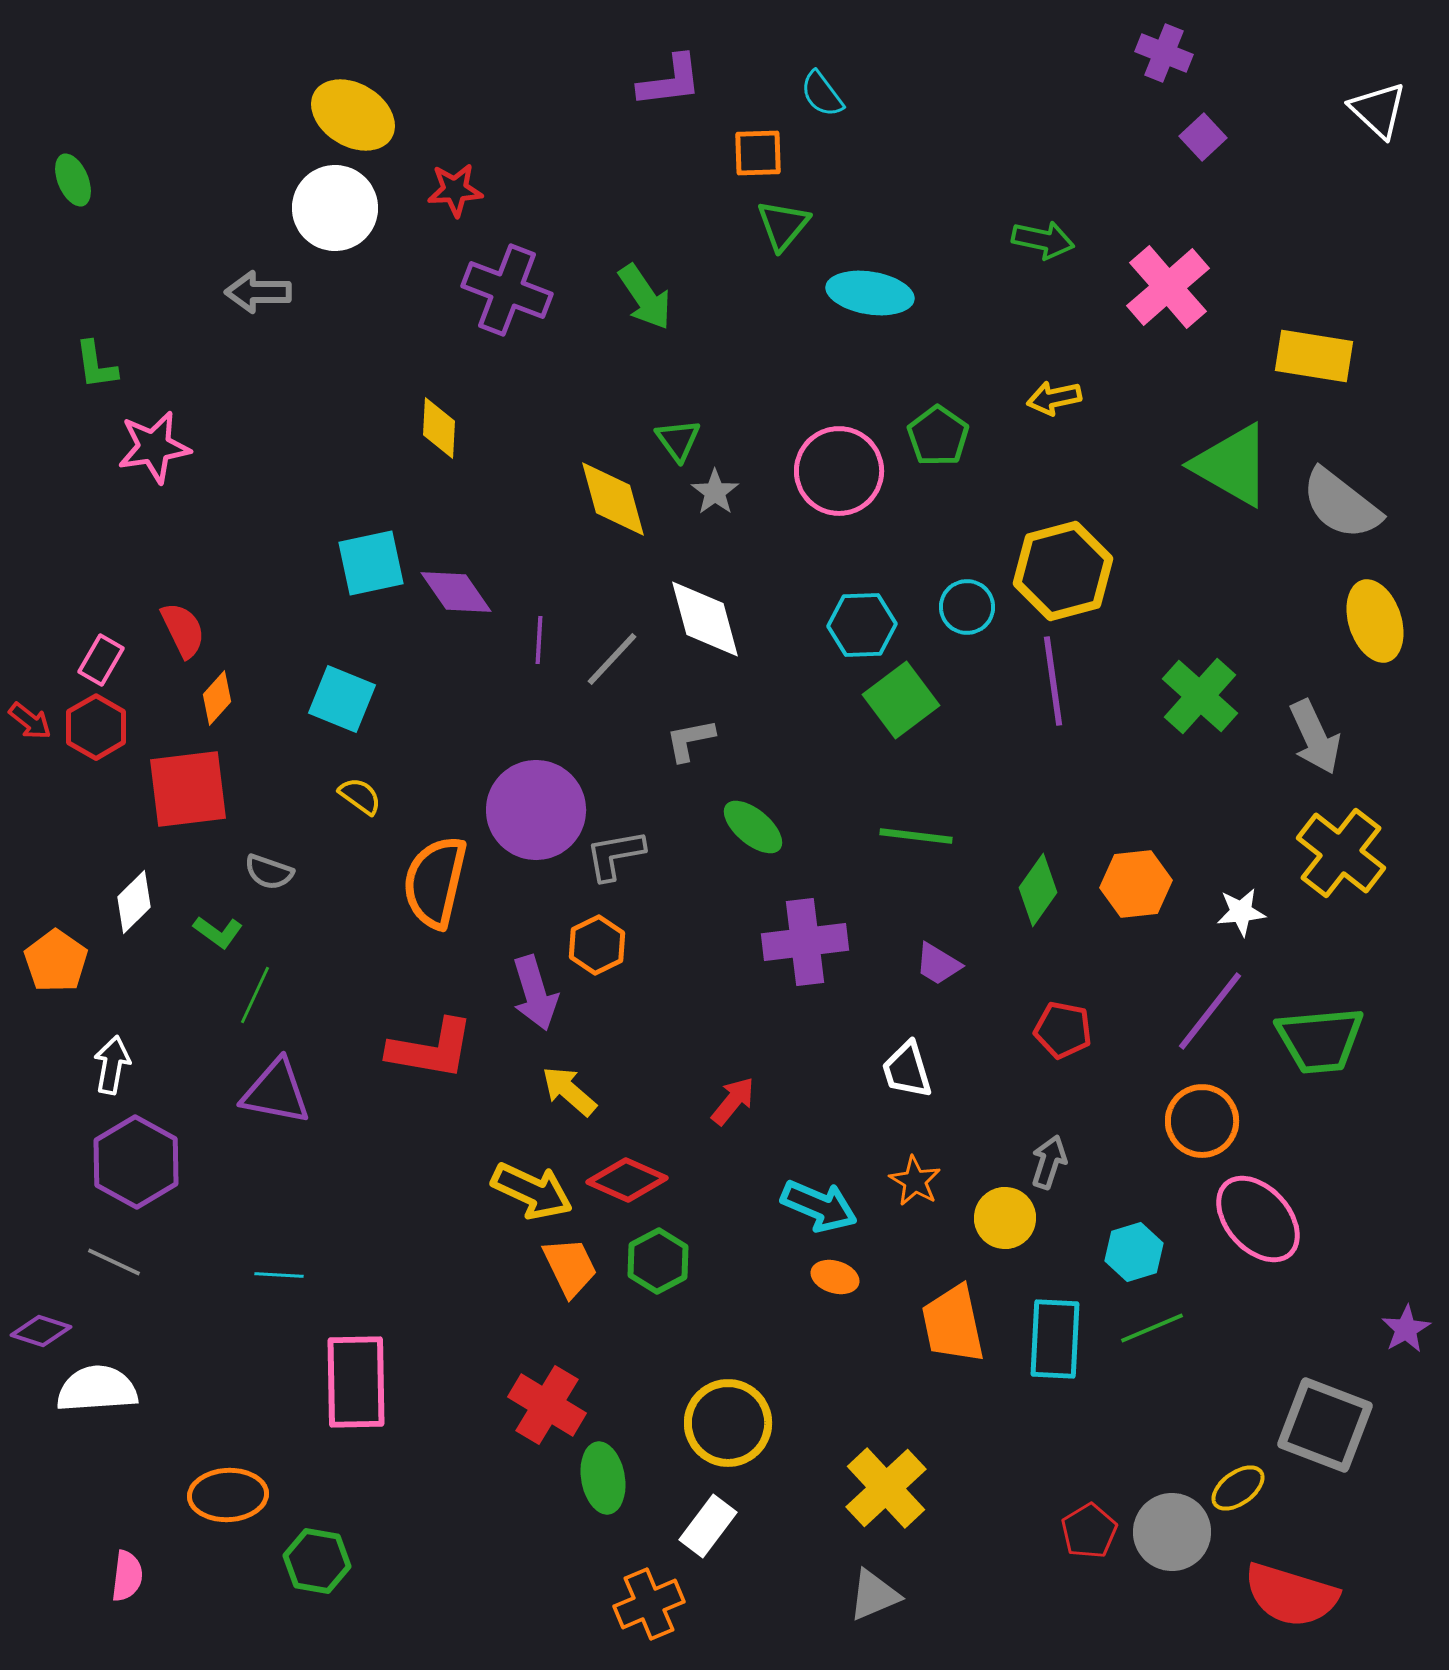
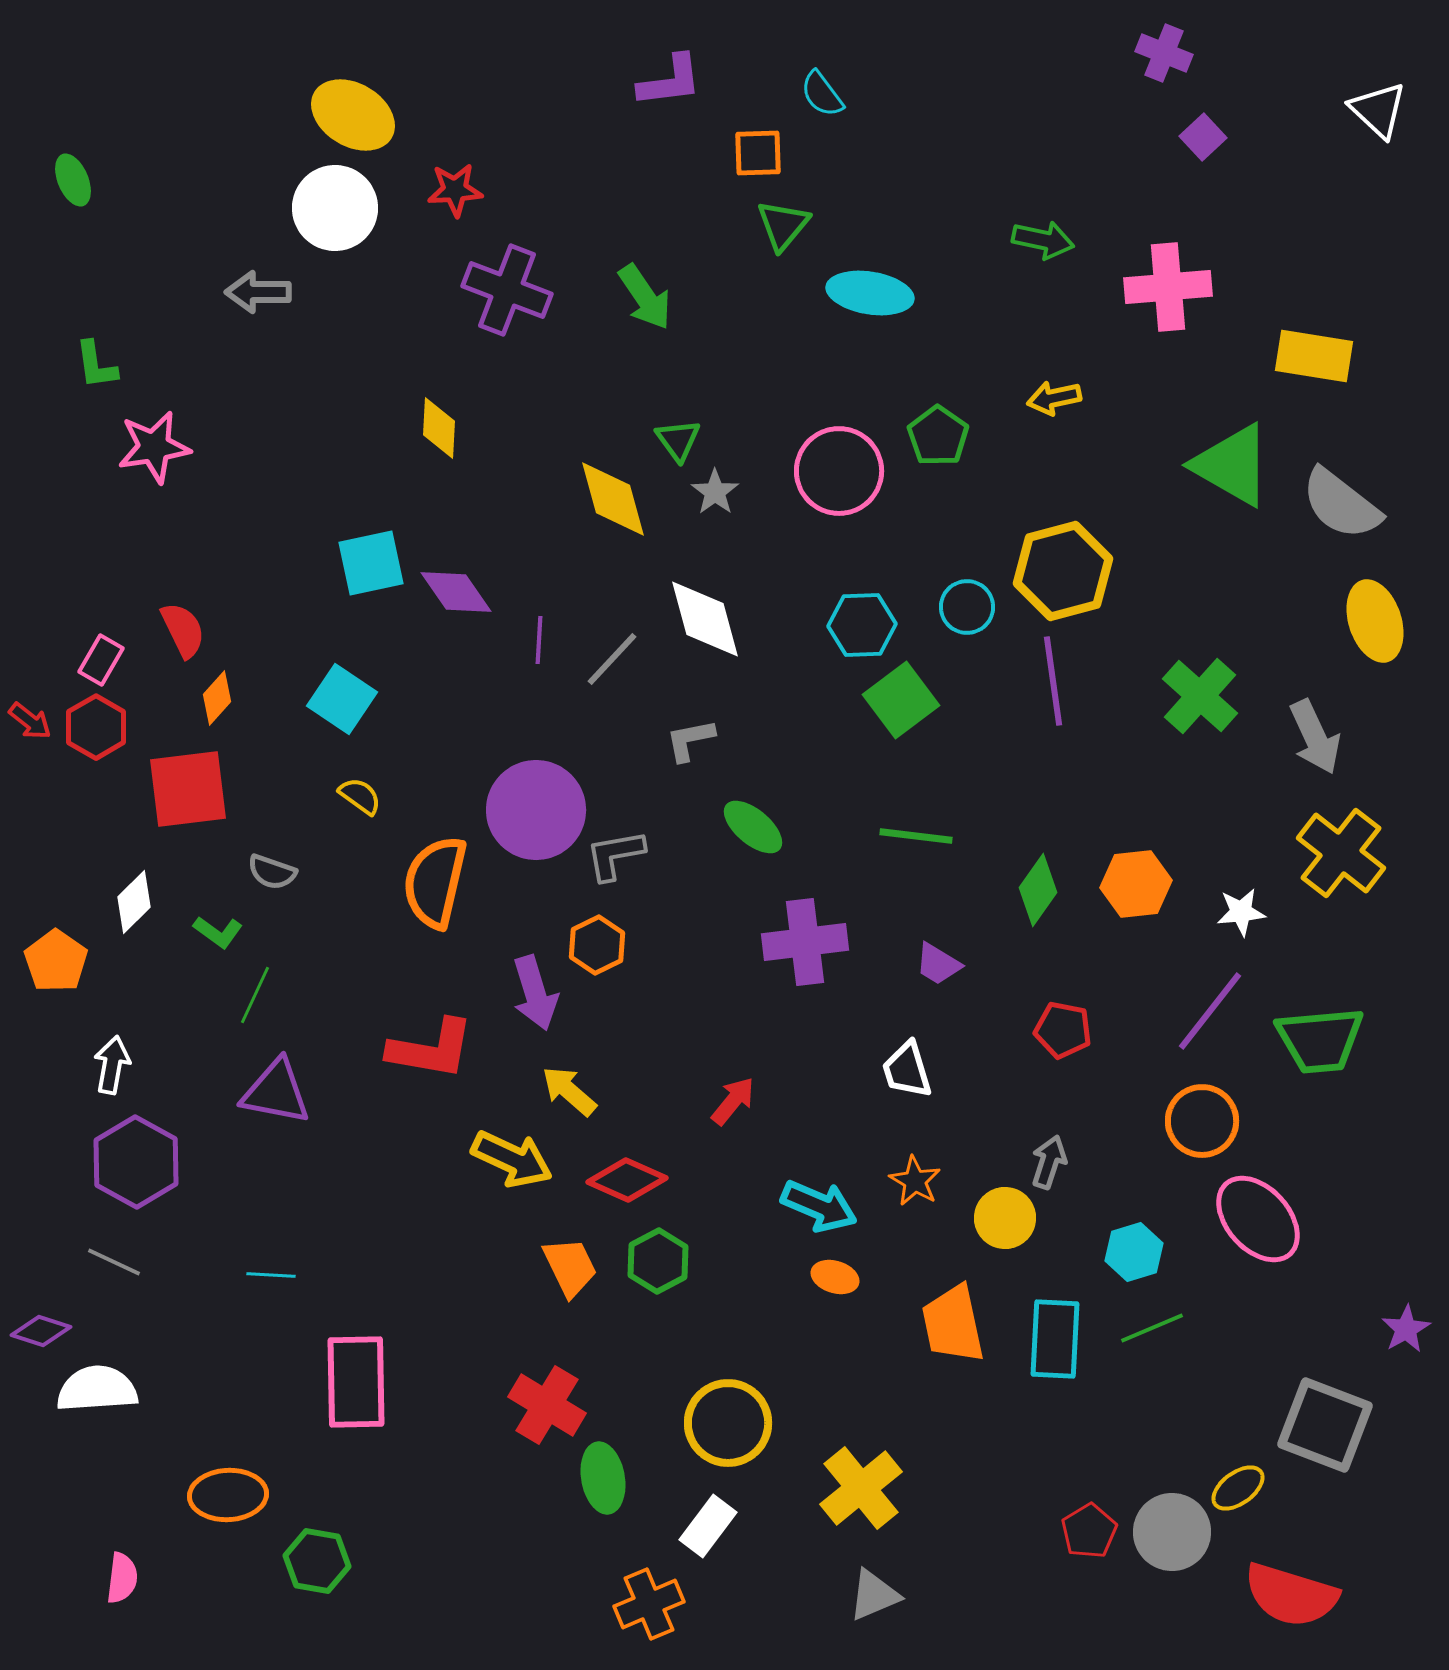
pink cross at (1168, 287): rotated 36 degrees clockwise
cyan square at (342, 699): rotated 12 degrees clockwise
gray semicircle at (269, 872): moved 3 px right
yellow arrow at (532, 1191): moved 20 px left, 32 px up
cyan line at (279, 1275): moved 8 px left
yellow cross at (886, 1488): moved 25 px left; rotated 4 degrees clockwise
pink semicircle at (127, 1576): moved 5 px left, 2 px down
